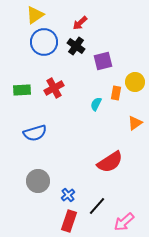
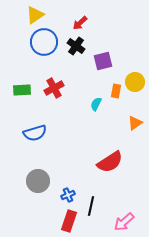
orange rectangle: moved 2 px up
blue cross: rotated 16 degrees clockwise
black line: moved 6 px left; rotated 30 degrees counterclockwise
